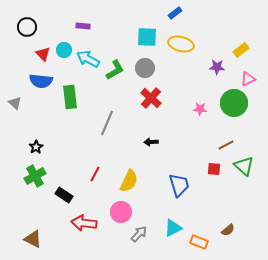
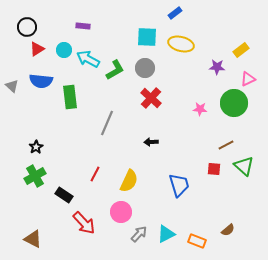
red triangle: moved 6 px left, 5 px up; rotated 42 degrees clockwise
gray triangle: moved 3 px left, 17 px up
red arrow: rotated 140 degrees counterclockwise
cyan triangle: moved 7 px left, 6 px down
orange rectangle: moved 2 px left, 1 px up
